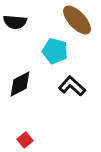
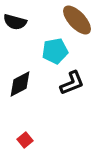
black semicircle: rotated 10 degrees clockwise
cyan pentagon: rotated 25 degrees counterclockwise
black L-shape: moved 3 px up; rotated 116 degrees clockwise
